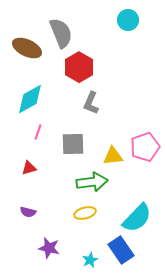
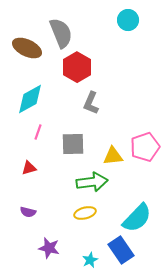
red hexagon: moved 2 px left
